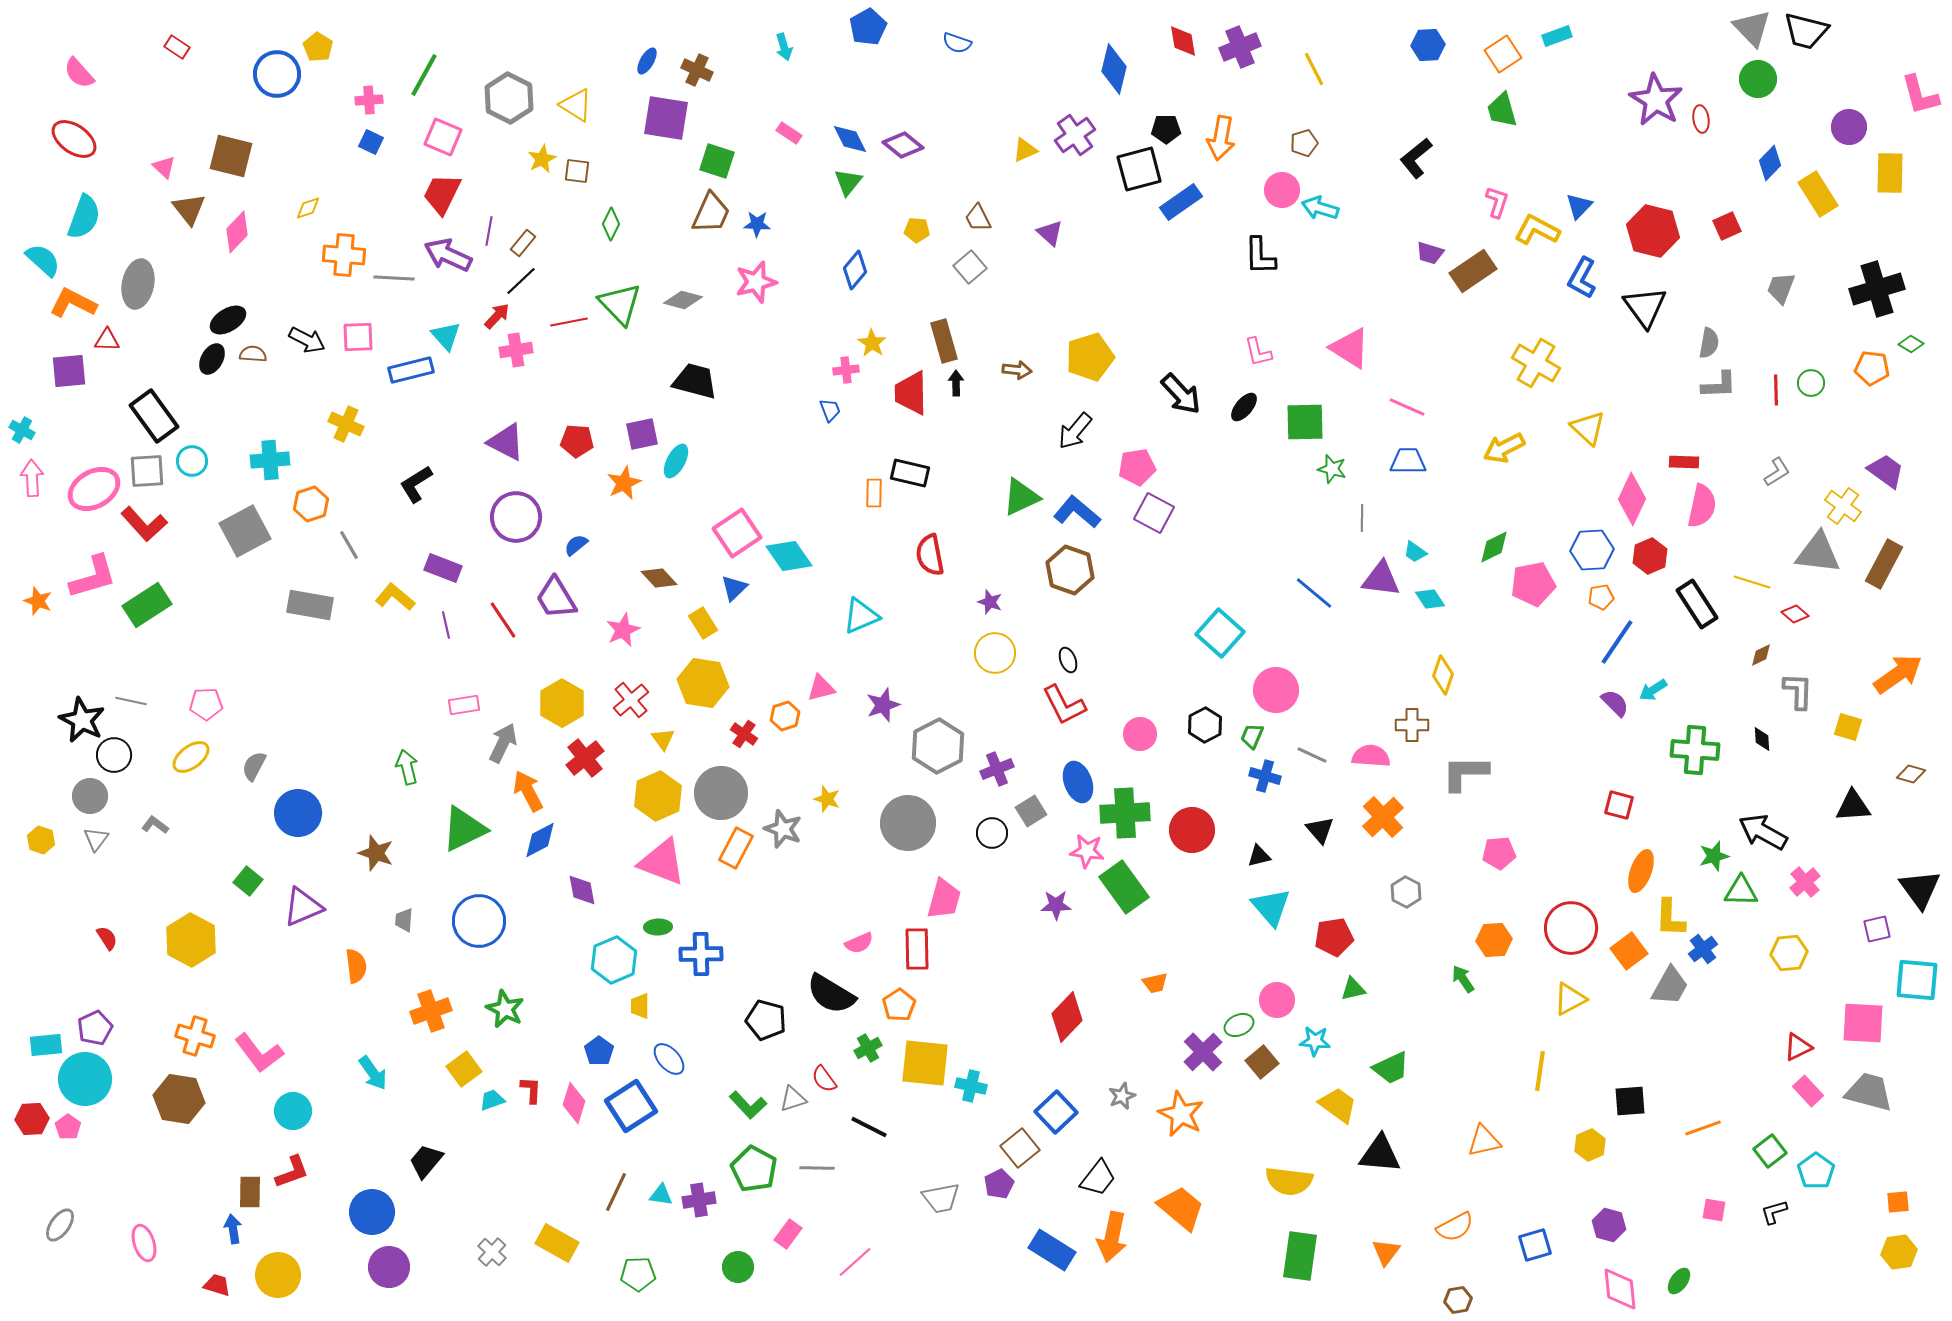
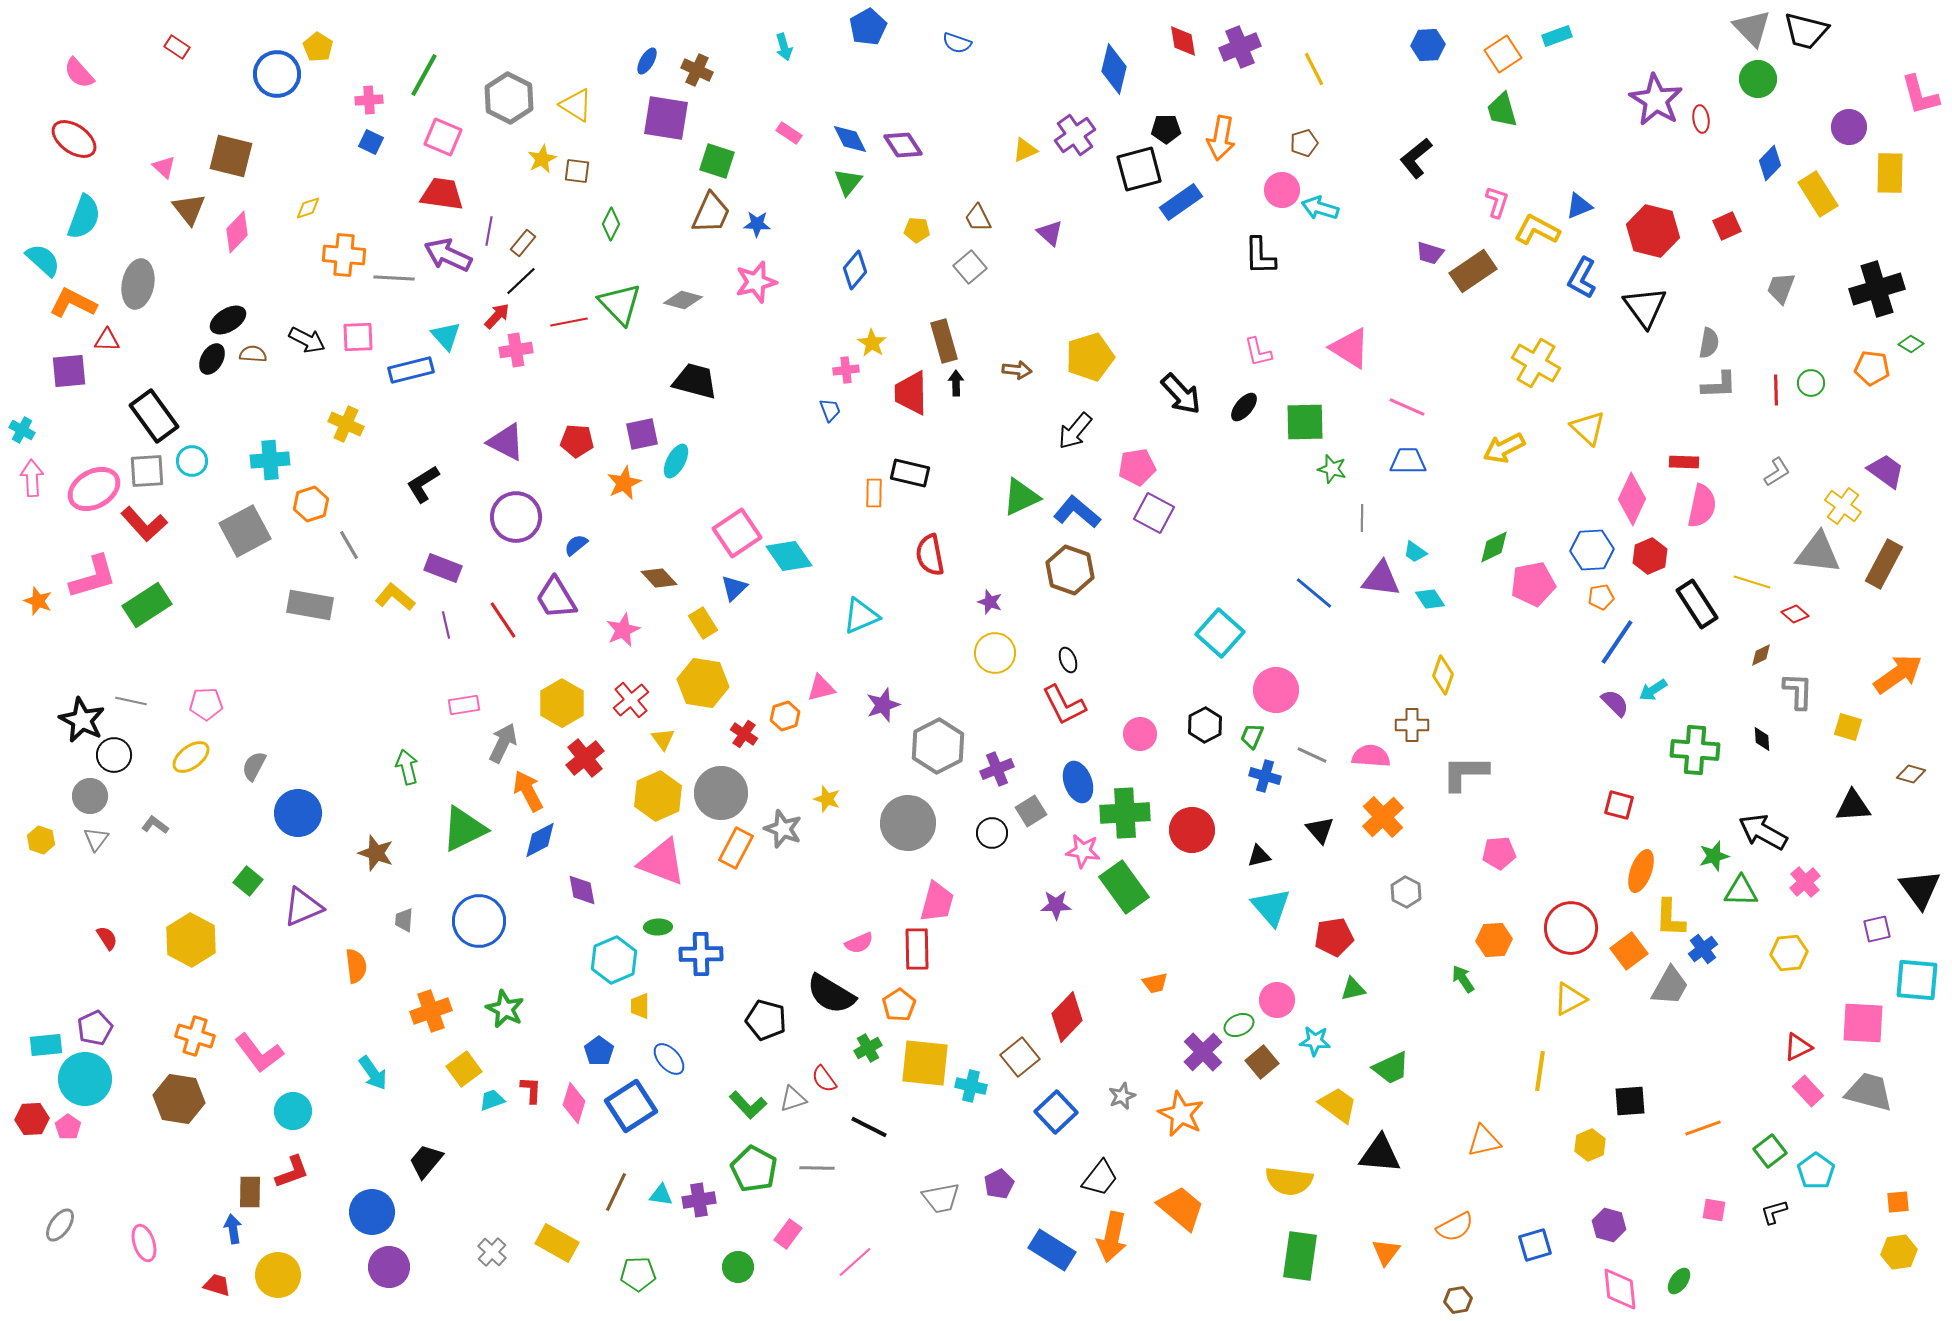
purple diamond at (903, 145): rotated 18 degrees clockwise
red trapezoid at (442, 194): rotated 72 degrees clockwise
blue triangle at (1579, 206): rotated 24 degrees clockwise
black L-shape at (416, 484): moved 7 px right
pink star at (1087, 851): moved 4 px left
pink trapezoid at (944, 899): moved 7 px left, 3 px down
brown square at (1020, 1148): moved 91 px up
black trapezoid at (1098, 1178): moved 2 px right
